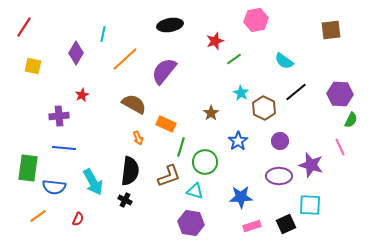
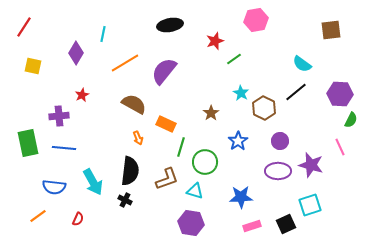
orange line at (125, 59): moved 4 px down; rotated 12 degrees clockwise
cyan semicircle at (284, 61): moved 18 px right, 3 px down
green rectangle at (28, 168): moved 25 px up; rotated 20 degrees counterclockwise
brown L-shape at (169, 176): moved 2 px left, 3 px down
purple ellipse at (279, 176): moved 1 px left, 5 px up
cyan square at (310, 205): rotated 20 degrees counterclockwise
